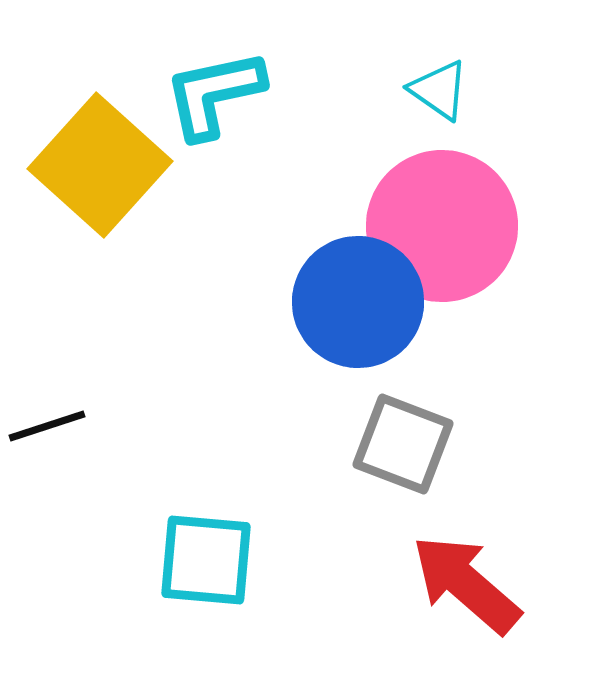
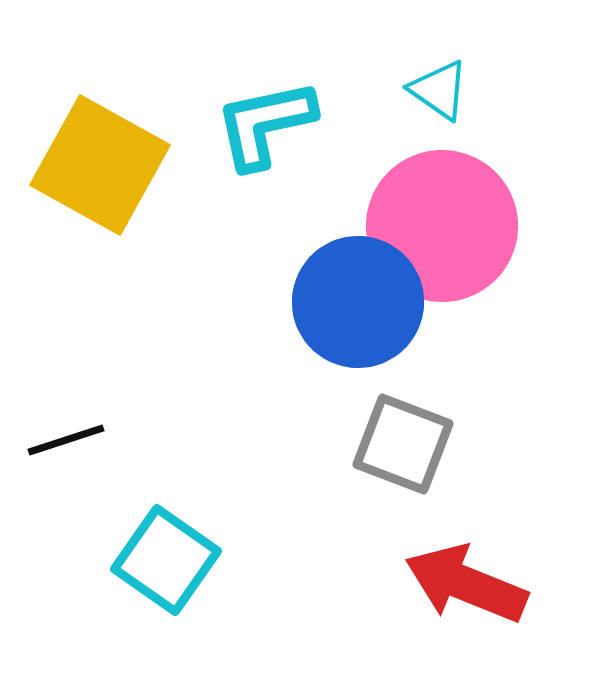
cyan L-shape: moved 51 px right, 30 px down
yellow square: rotated 13 degrees counterclockwise
black line: moved 19 px right, 14 px down
cyan square: moved 40 px left; rotated 30 degrees clockwise
red arrow: rotated 19 degrees counterclockwise
